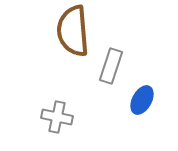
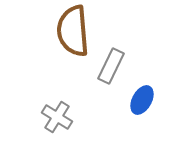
gray rectangle: rotated 8 degrees clockwise
gray cross: rotated 20 degrees clockwise
